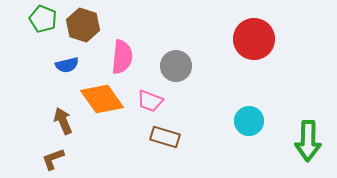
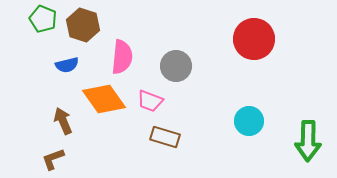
orange diamond: moved 2 px right
